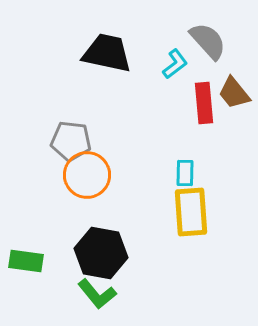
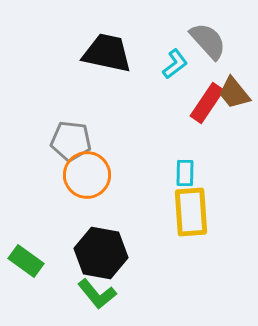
red rectangle: moved 3 px right; rotated 39 degrees clockwise
green rectangle: rotated 28 degrees clockwise
